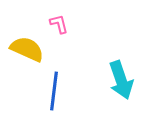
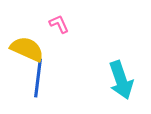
pink L-shape: rotated 10 degrees counterclockwise
blue line: moved 16 px left, 13 px up
